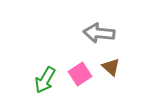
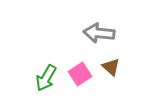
green arrow: moved 1 px right, 2 px up
